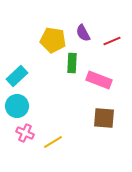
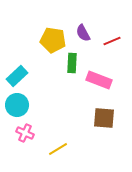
cyan circle: moved 1 px up
yellow line: moved 5 px right, 7 px down
